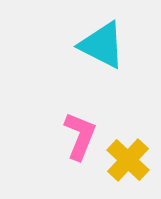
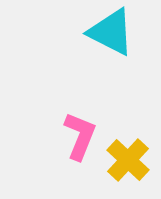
cyan triangle: moved 9 px right, 13 px up
